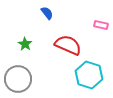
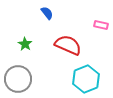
cyan hexagon: moved 3 px left, 4 px down; rotated 20 degrees clockwise
